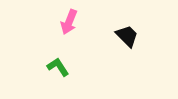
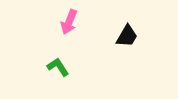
black trapezoid: rotated 75 degrees clockwise
